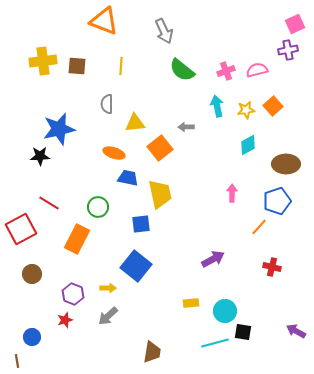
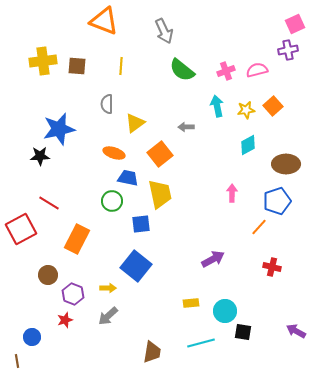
yellow triangle at (135, 123): rotated 30 degrees counterclockwise
orange square at (160, 148): moved 6 px down
green circle at (98, 207): moved 14 px right, 6 px up
brown circle at (32, 274): moved 16 px right, 1 px down
cyan line at (215, 343): moved 14 px left
